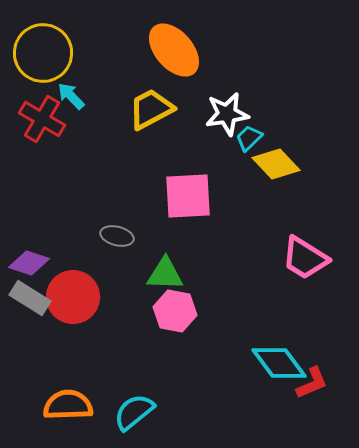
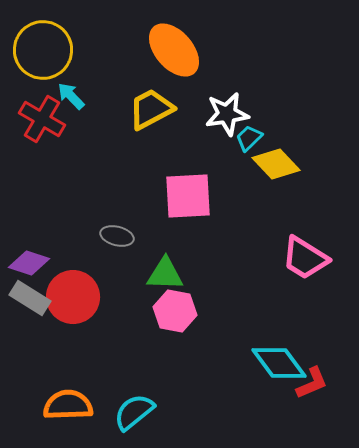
yellow circle: moved 3 px up
